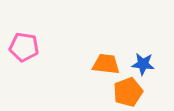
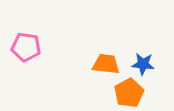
pink pentagon: moved 2 px right
orange pentagon: moved 1 px right, 1 px down; rotated 8 degrees counterclockwise
